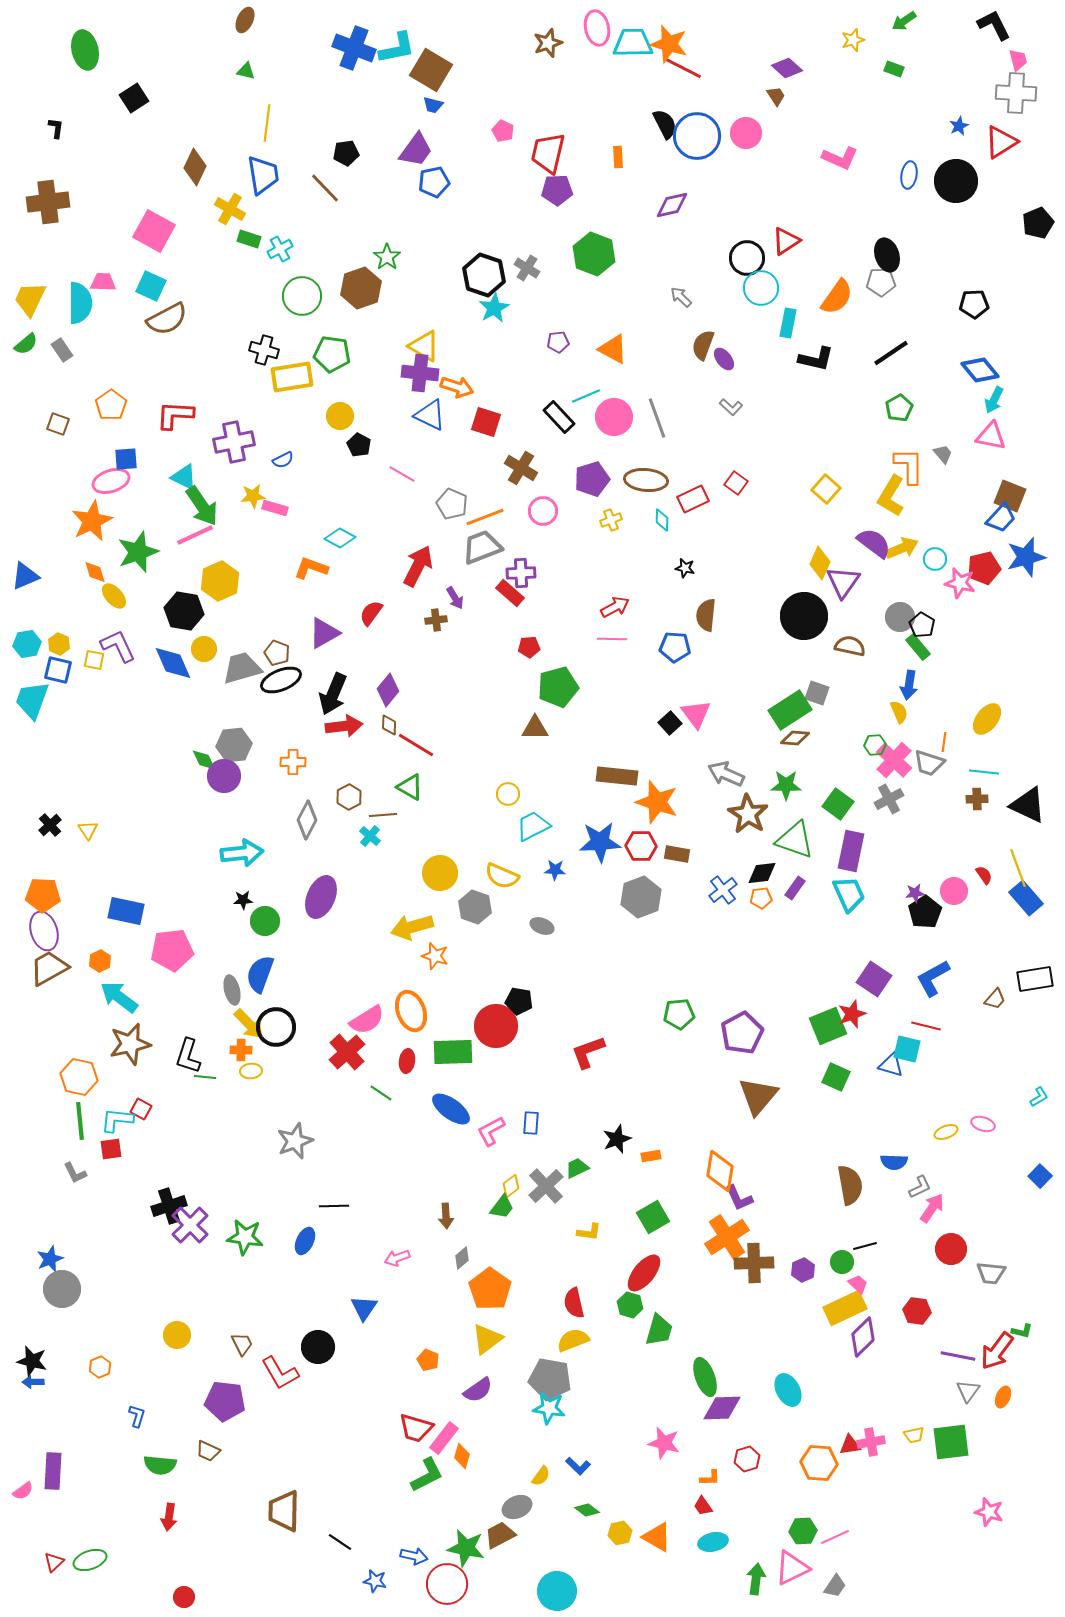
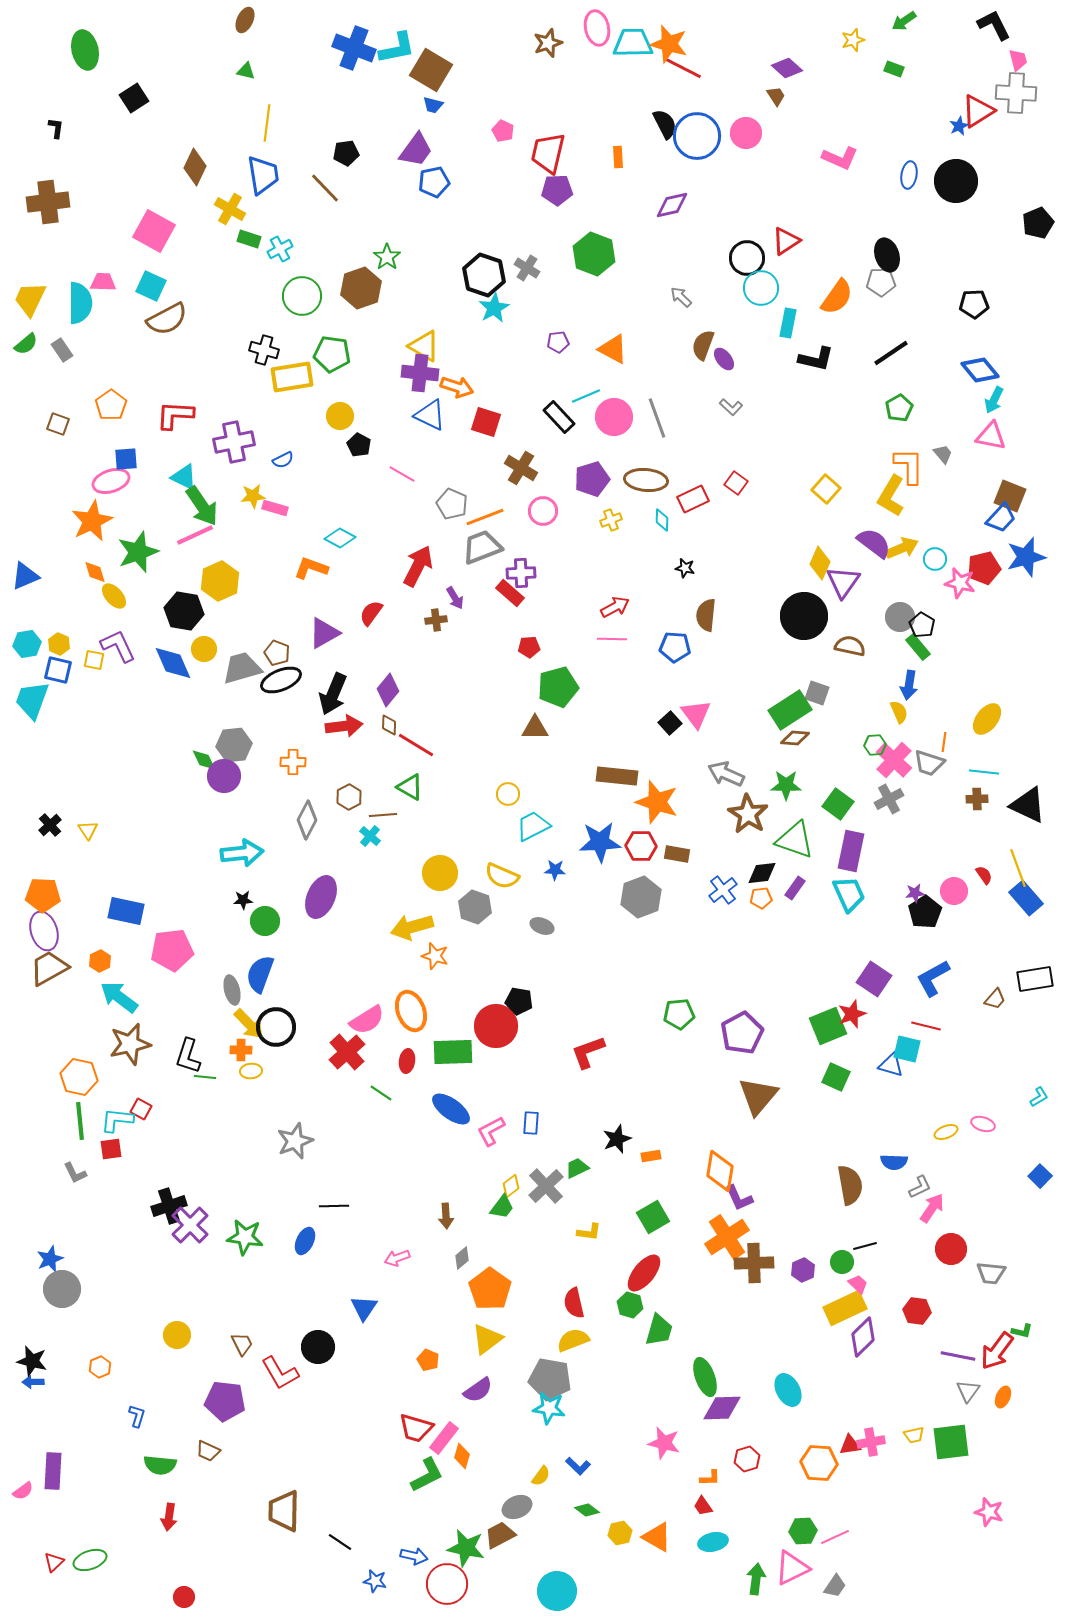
red triangle at (1001, 142): moved 23 px left, 31 px up
